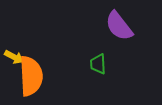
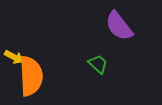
green trapezoid: rotated 135 degrees clockwise
